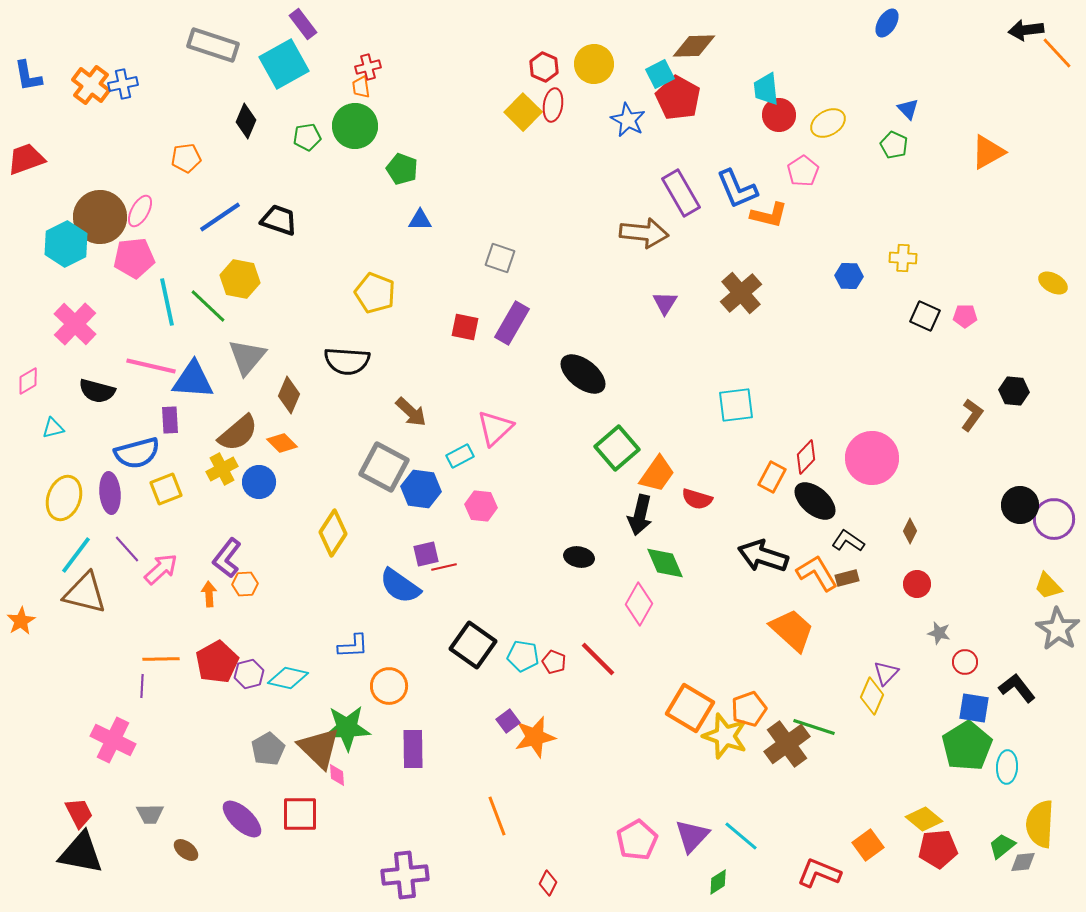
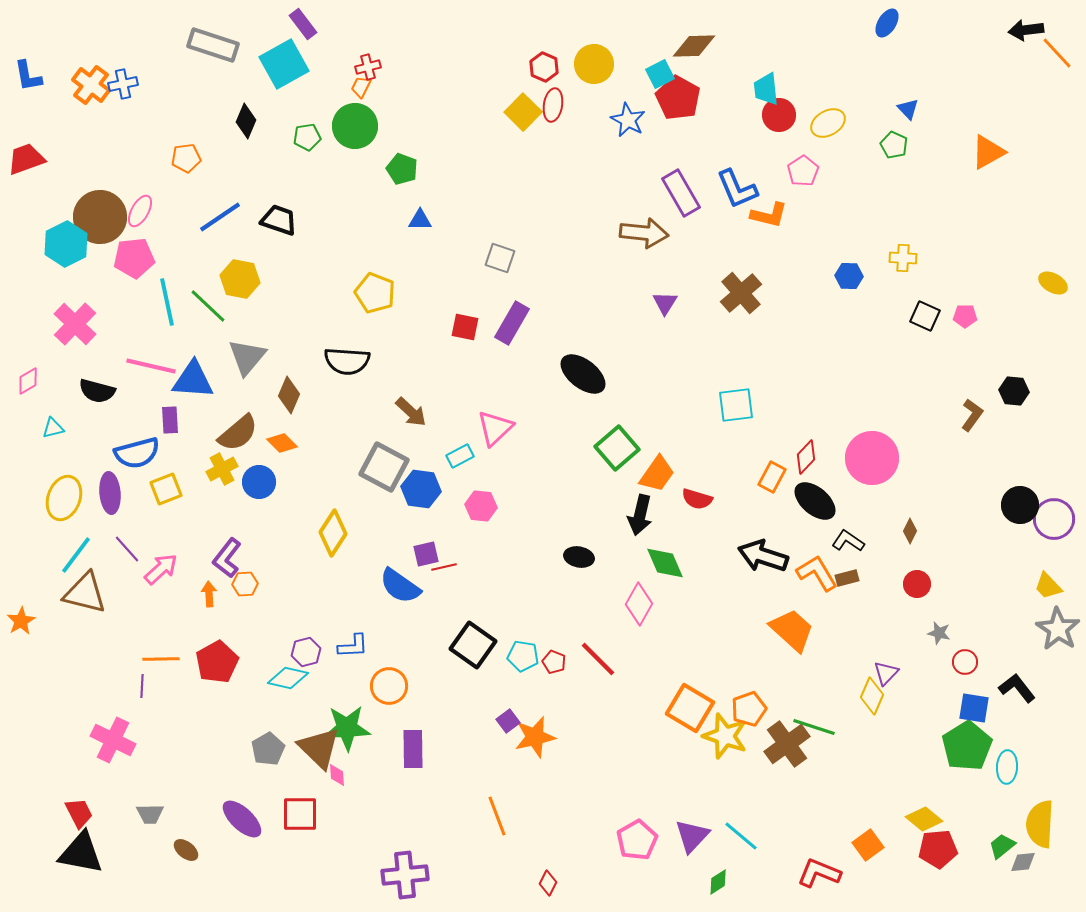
orange trapezoid at (361, 87): rotated 35 degrees clockwise
purple hexagon at (249, 674): moved 57 px right, 22 px up
